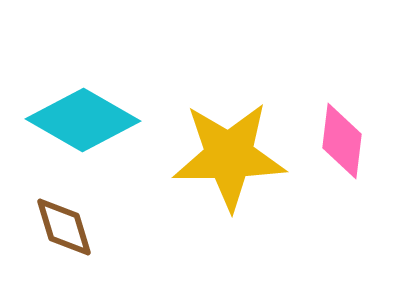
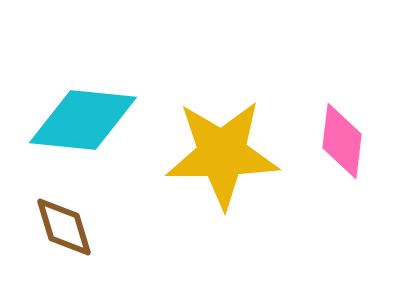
cyan diamond: rotated 24 degrees counterclockwise
yellow star: moved 7 px left, 2 px up
